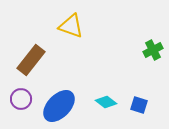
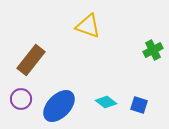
yellow triangle: moved 17 px right
